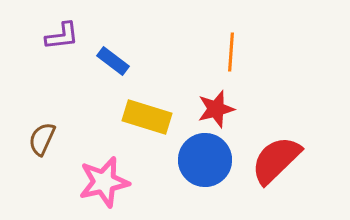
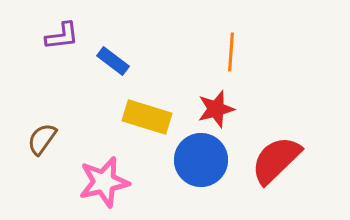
brown semicircle: rotated 12 degrees clockwise
blue circle: moved 4 px left
